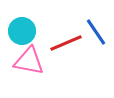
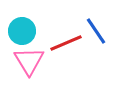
blue line: moved 1 px up
pink triangle: rotated 48 degrees clockwise
